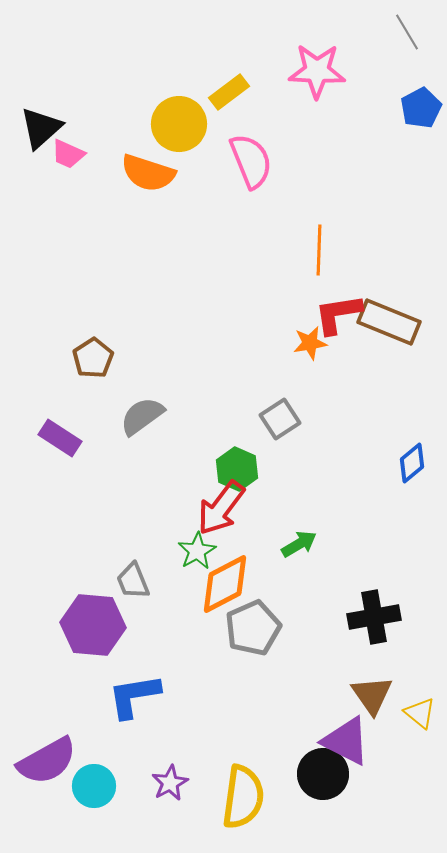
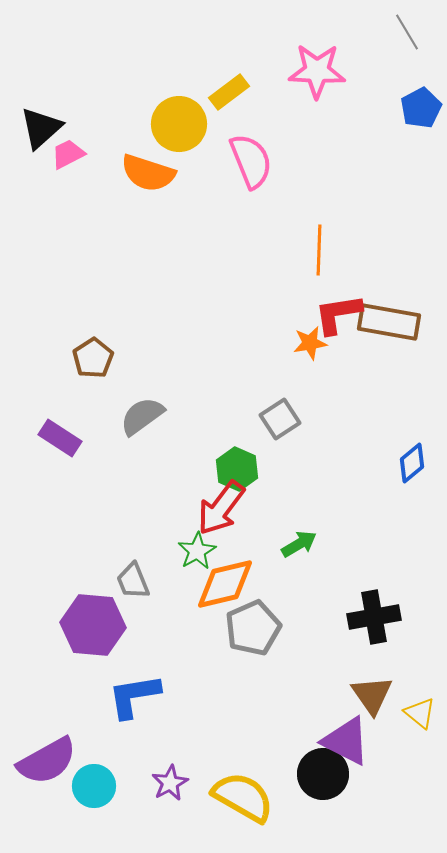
pink trapezoid: rotated 129 degrees clockwise
brown rectangle: rotated 12 degrees counterclockwise
orange diamond: rotated 14 degrees clockwise
yellow semicircle: rotated 68 degrees counterclockwise
